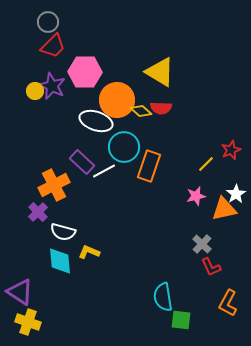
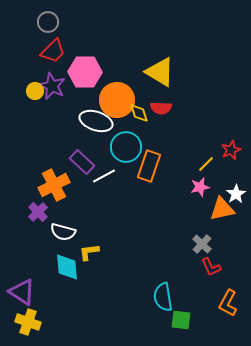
red trapezoid: moved 5 px down
yellow diamond: moved 2 px left, 2 px down; rotated 30 degrees clockwise
cyan circle: moved 2 px right
white line: moved 5 px down
pink star: moved 4 px right, 9 px up
orange triangle: moved 2 px left
yellow L-shape: rotated 30 degrees counterclockwise
cyan diamond: moved 7 px right, 6 px down
purple triangle: moved 2 px right
